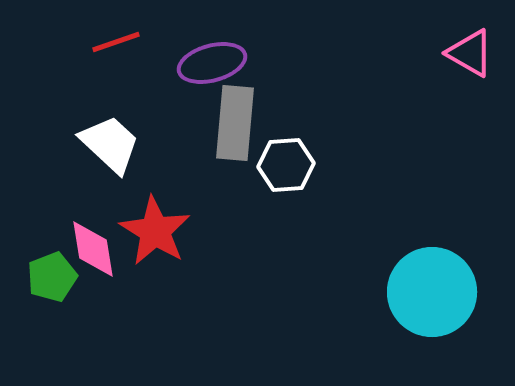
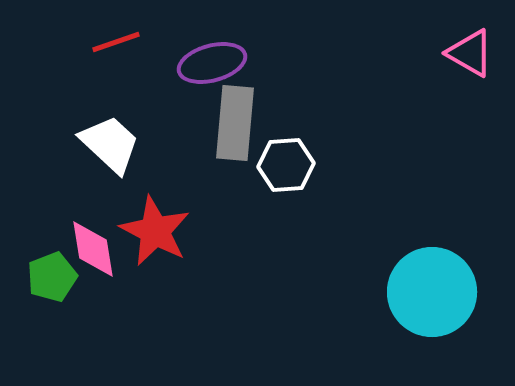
red star: rotated 4 degrees counterclockwise
